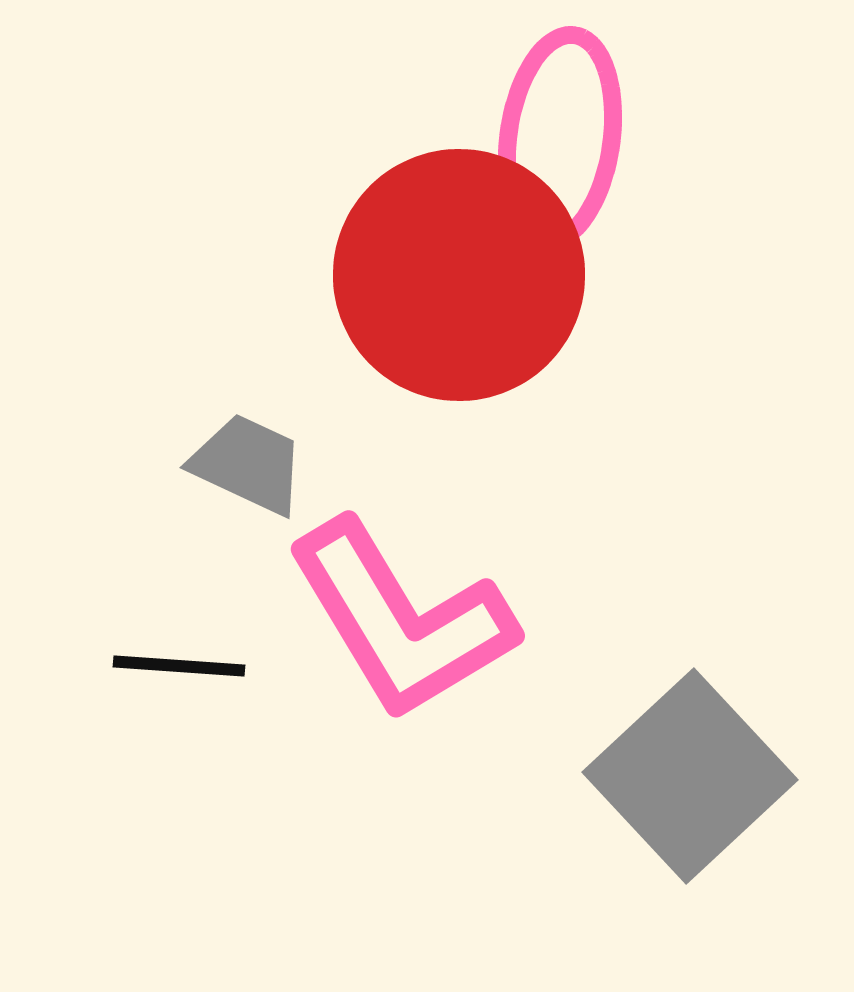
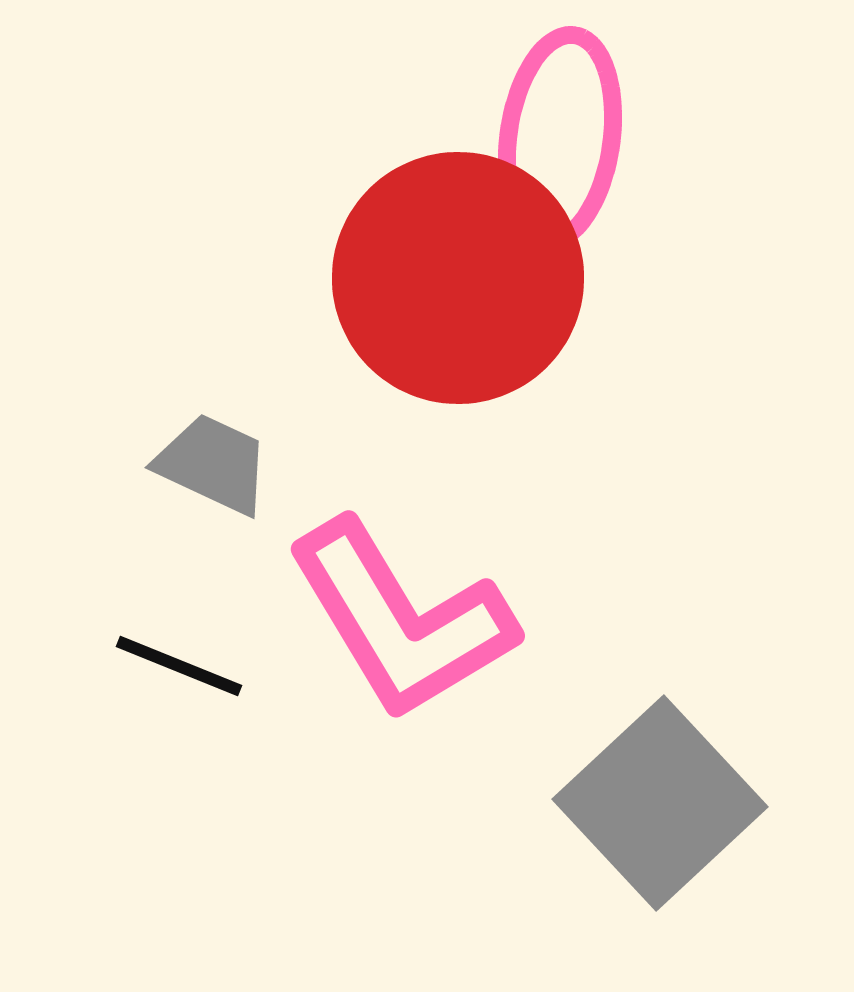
red circle: moved 1 px left, 3 px down
gray trapezoid: moved 35 px left
black line: rotated 18 degrees clockwise
gray square: moved 30 px left, 27 px down
